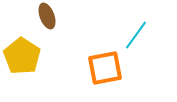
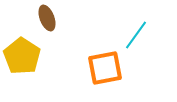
brown ellipse: moved 2 px down
